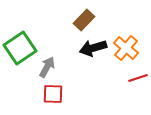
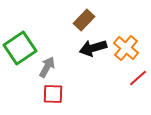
red line: rotated 24 degrees counterclockwise
